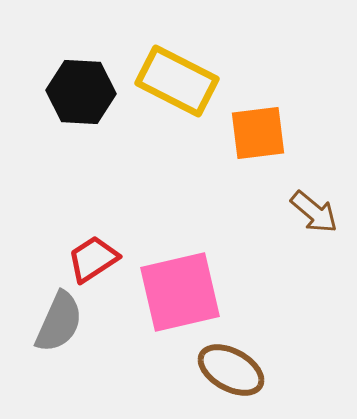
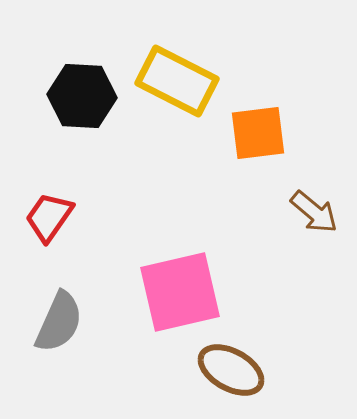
black hexagon: moved 1 px right, 4 px down
red trapezoid: moved 44 px left, 42 px up; rotated 22 degrees counterclockwise
